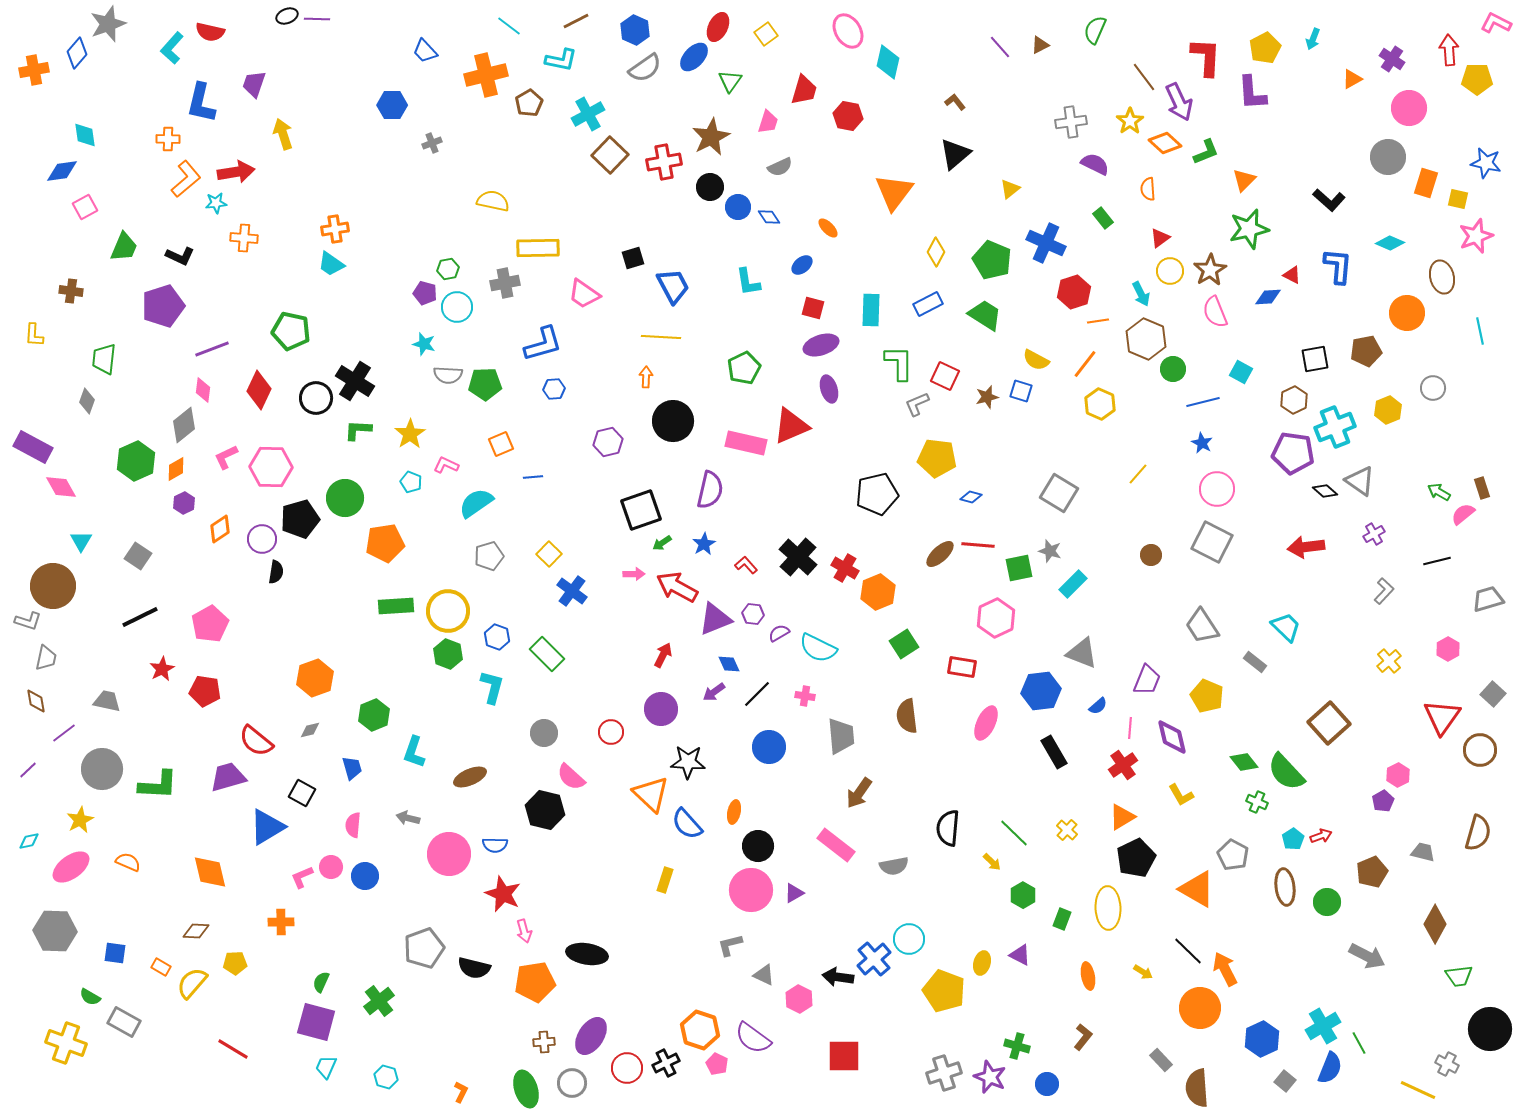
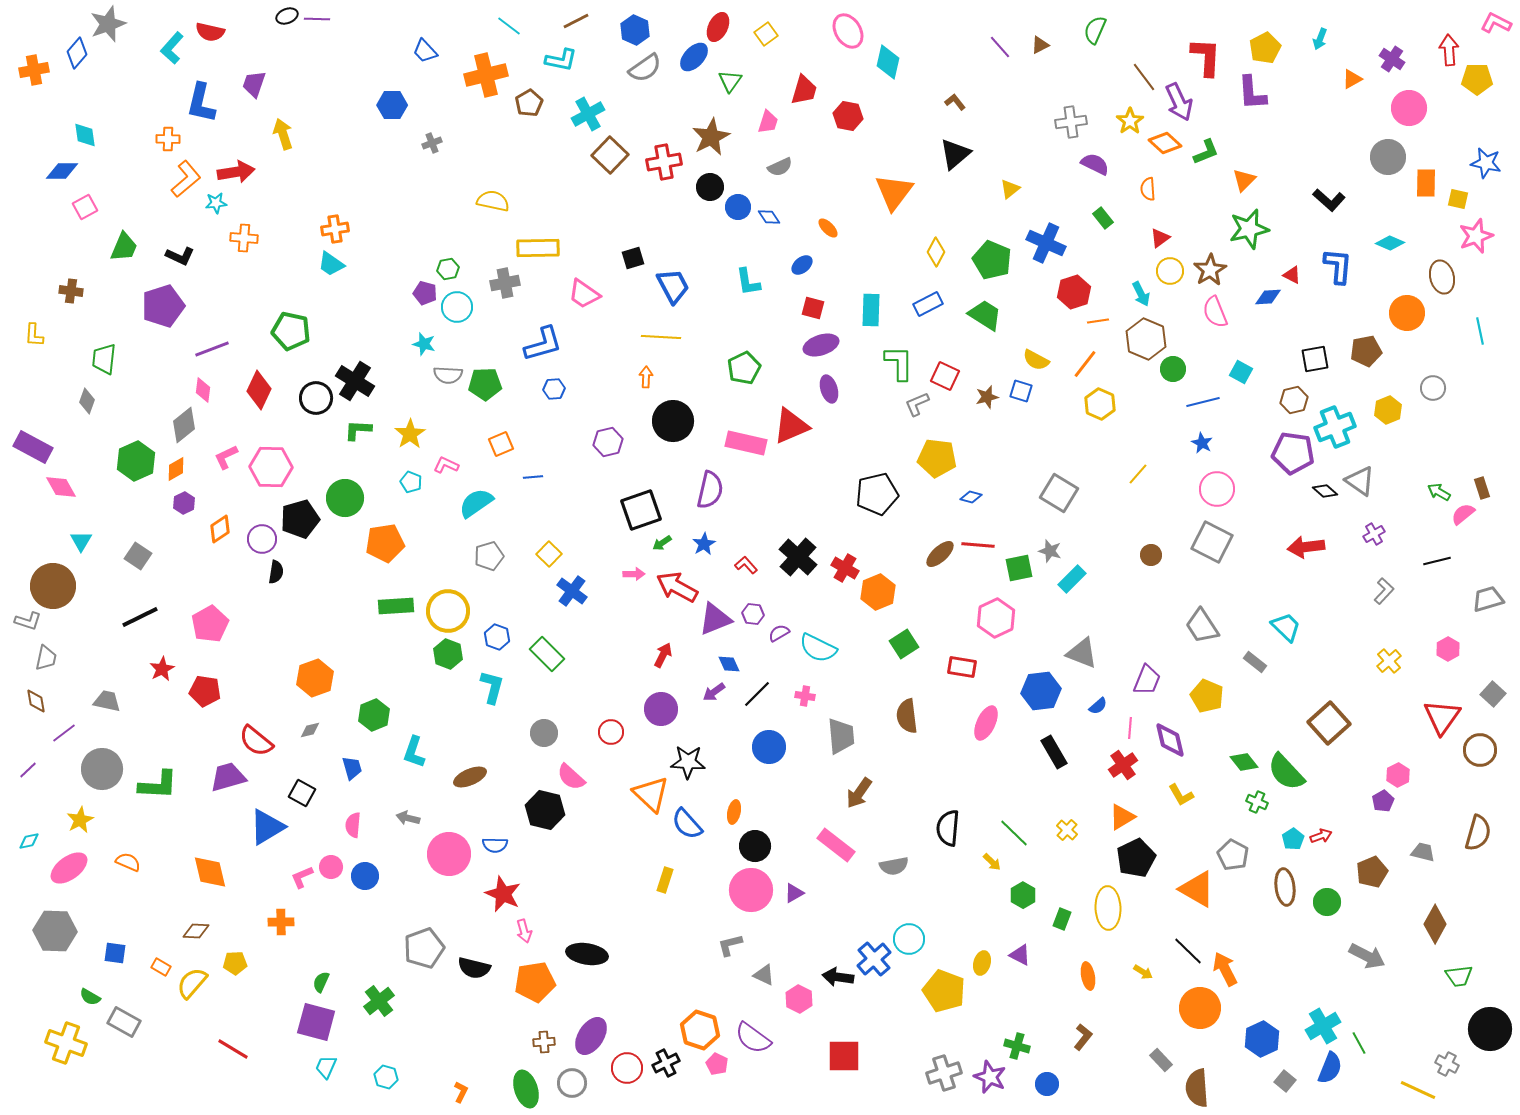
cyan arrow at (1313, 39): moved 7 px right
blue diamond at (62, 171): rotated 8 degrees clockwise
orange rectangle at (1426, 183): rotated 16 degrees counterclockwise
brown hexagon at (1294, 400): rotated 12 degrees clockwise
cyan rectangle at (1073, 584): moved 1 px left, 5 px up
purple diamond at (1172, 737): moved 2 px left, 3 px down
black circle at (758, 846): moved 3 px left
pink ellipse at (71, 867): moved 2 px left, 1 px down
